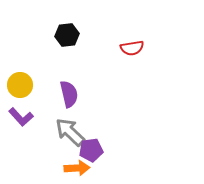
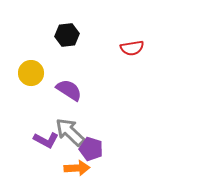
yellow circle: moved 11 px right, 12 px up
purple semicircle: moved 4 px up; rotated 44 degrees counterclockwise
purple L-shape: moved 25 px right, 23 px down; rotated 20 degrees counterclockwise
purple pentagon: moved 1 px up; rotated 25 degrees clockwise
